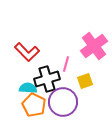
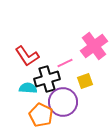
red L-shape: moved 4 px down; rotated 10 degrees clockwise
pink line: moved 1 px left, 1 px up; rotated 49 degrees clockwise
orange pentagon: moved 7 px right, 10 px down
